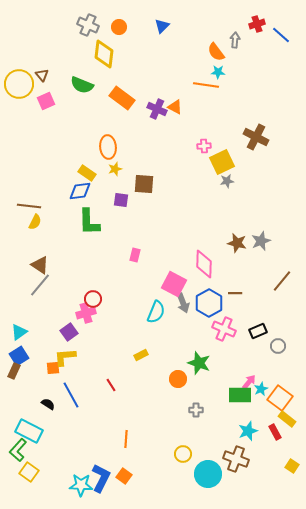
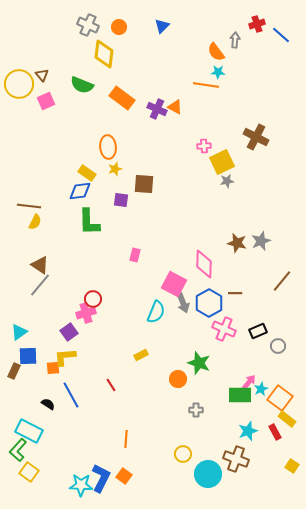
blue square at (19, 356): moved 9 px right; rotated 30 degrees clockwise
